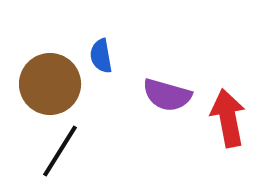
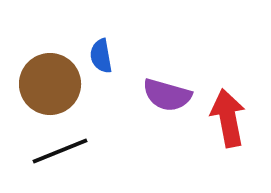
black line: rotated 36 degrees clockwise
